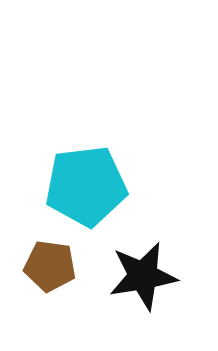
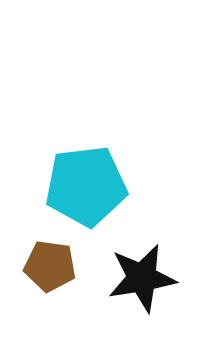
black star: moved 1 px left, 2 px down
